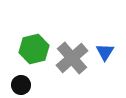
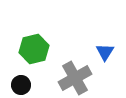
gray cross: moved 3 px right, 20 px down; rotated 12 degrees clockwise
